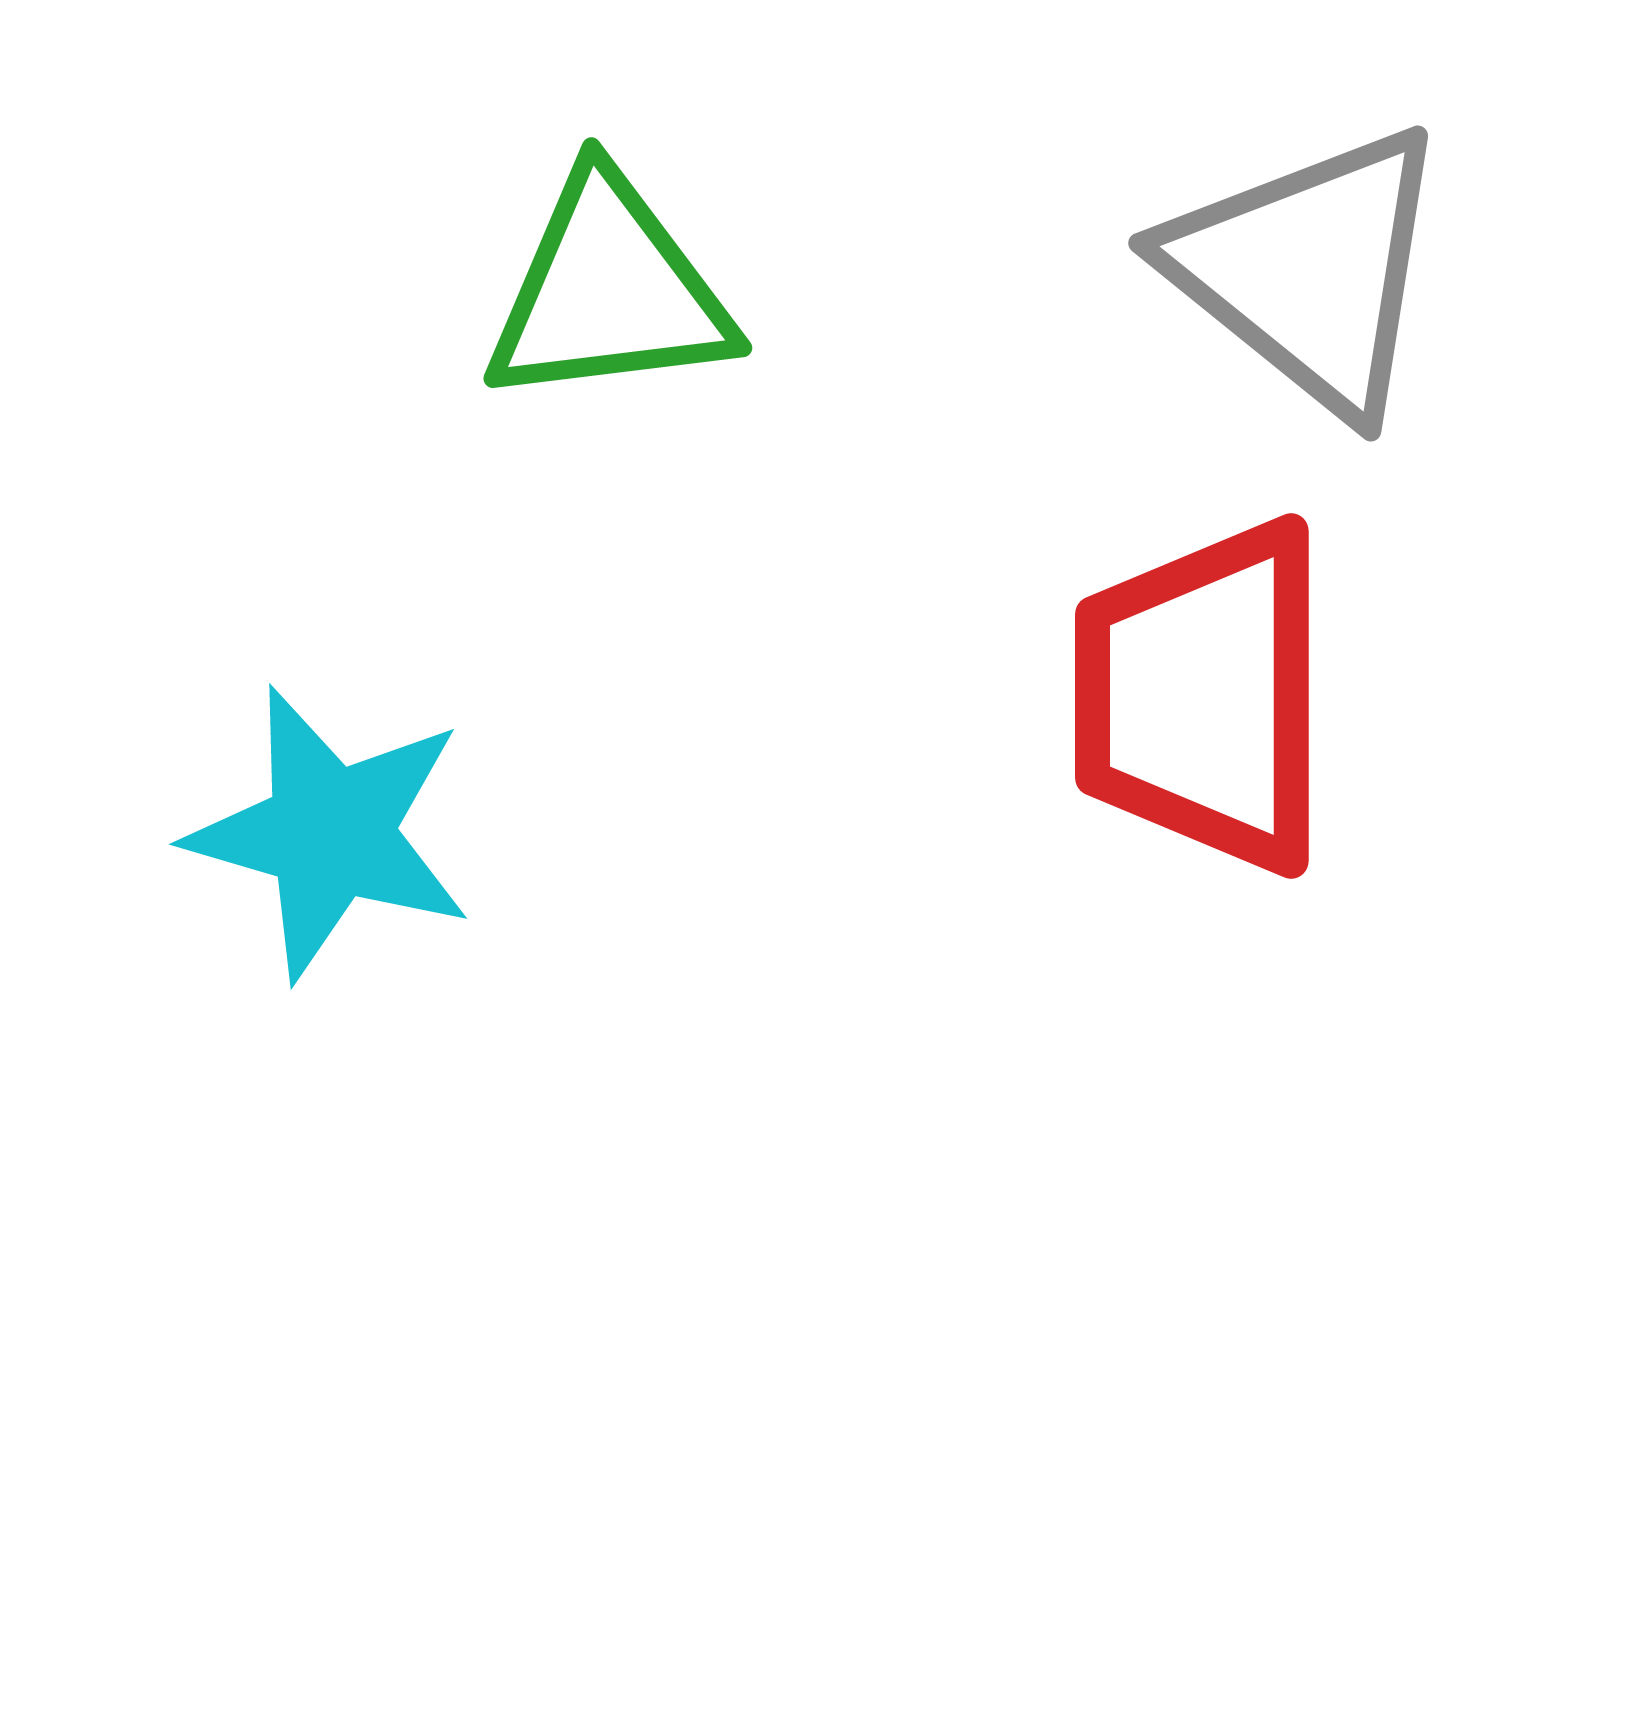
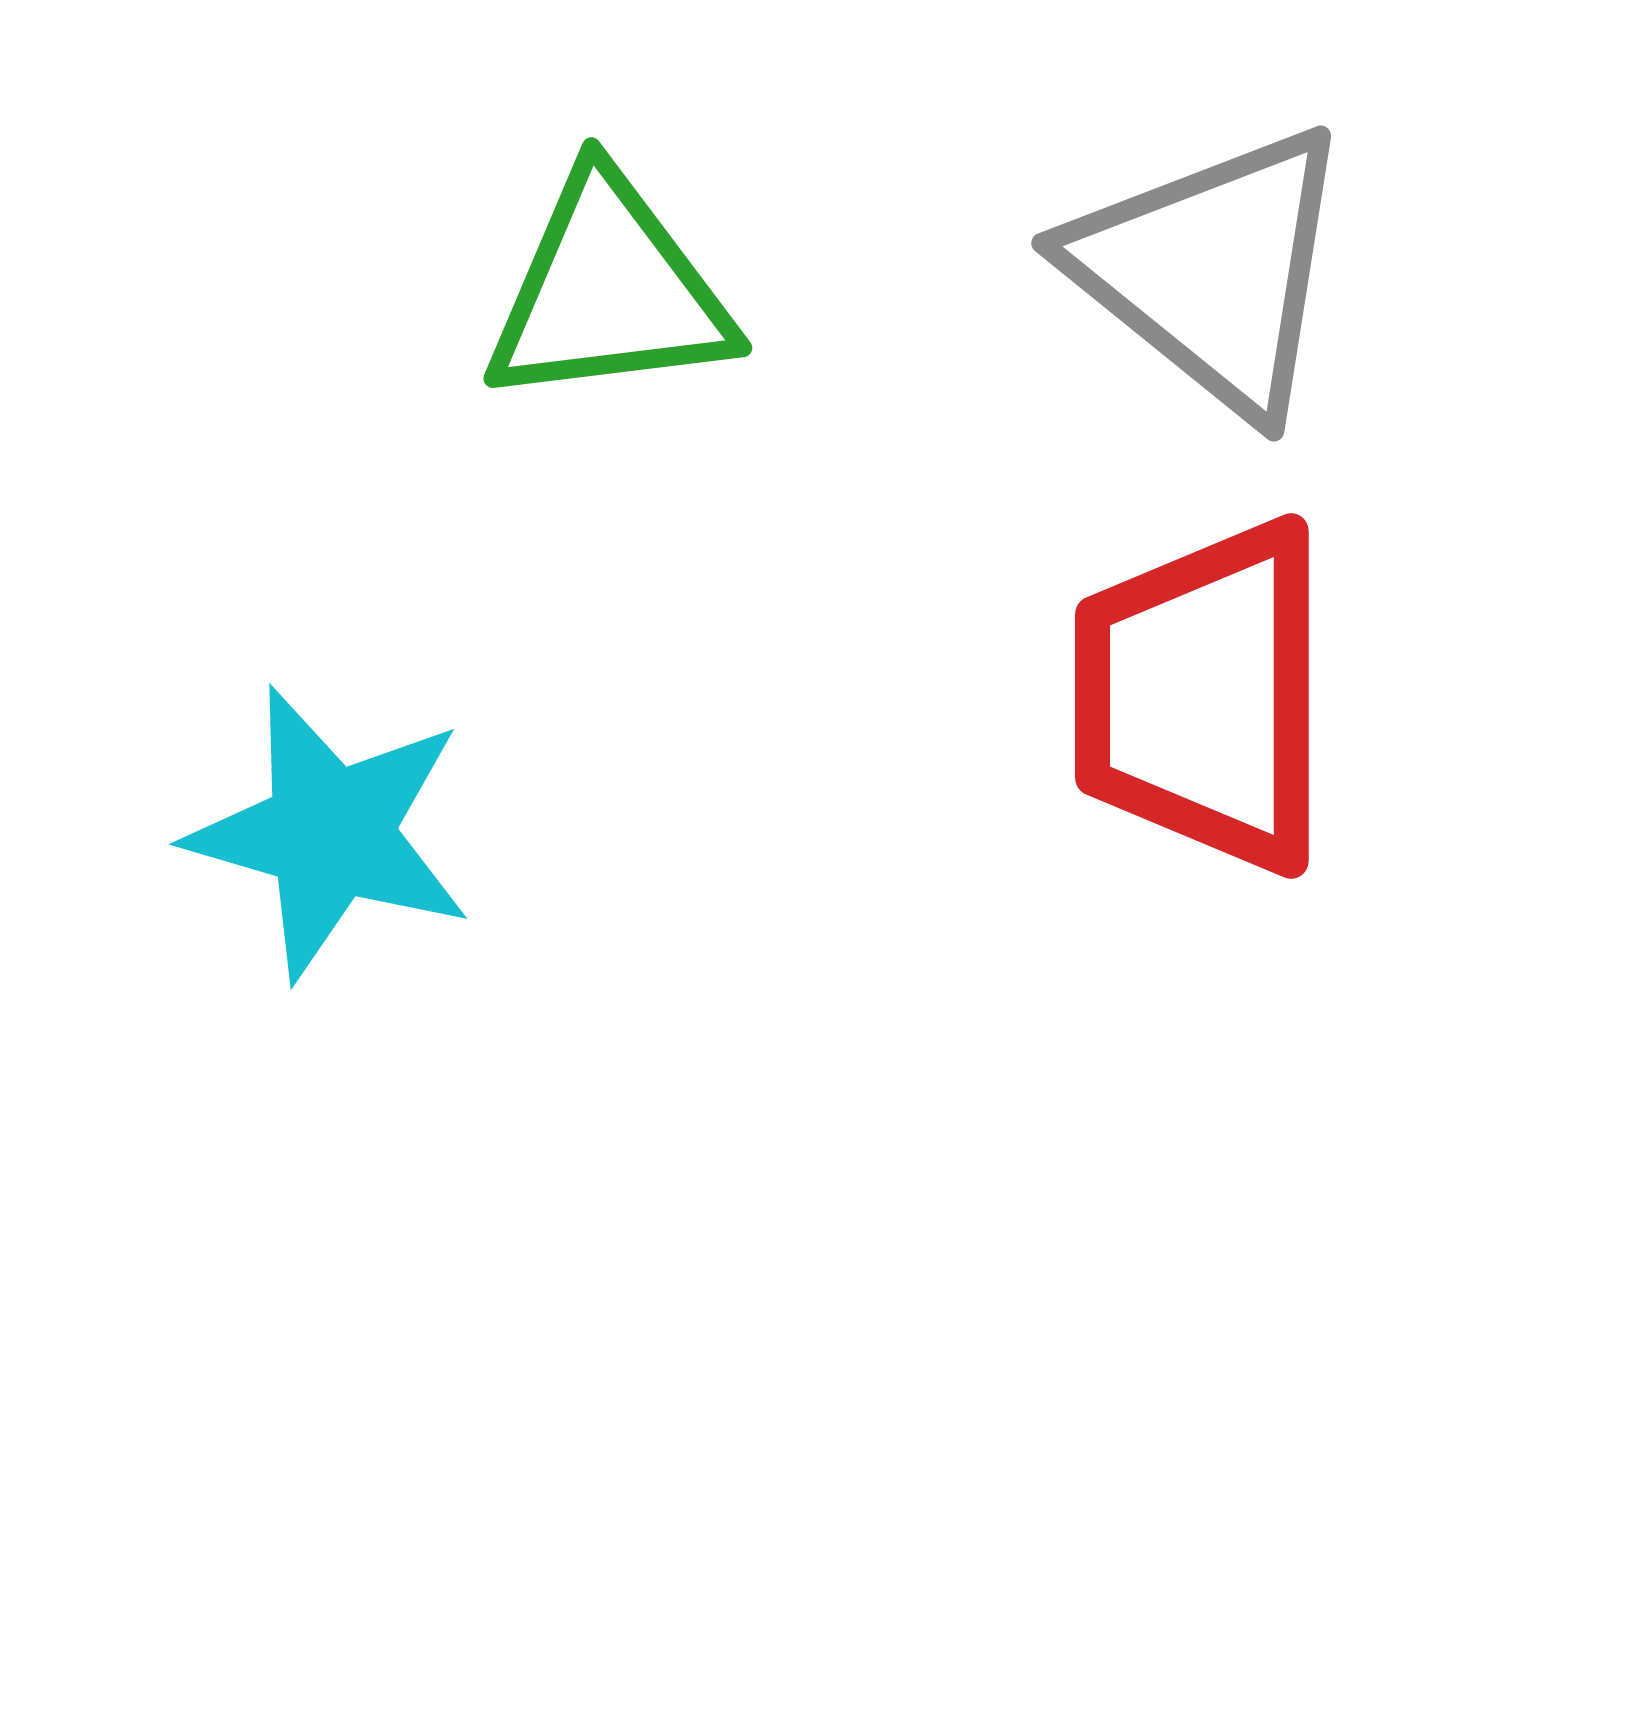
gray triangle: moved 97 px left
